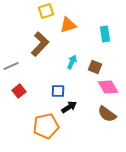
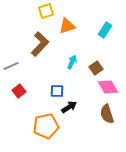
orange triangle: moved 1 px left, 1 px down
cyan rectangle: moved 4 px up; rotated 42 degrees clockwise
brown square: moved 1 px right, 1 px down; rotated 32 degrees clockwise
blue square: moved 1 px left
brown semicircle: rotated 36 degrees clockwise
